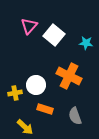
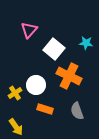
pink triangle: moved 4 px down
white square: moved 14 px down
yellow cross: rotated 24 degrees counterclockwise
gray semicircle: moved 2 px right, 5 px up
yellow arrow: moved 9 px left; rotated 12 degrees clockwise
